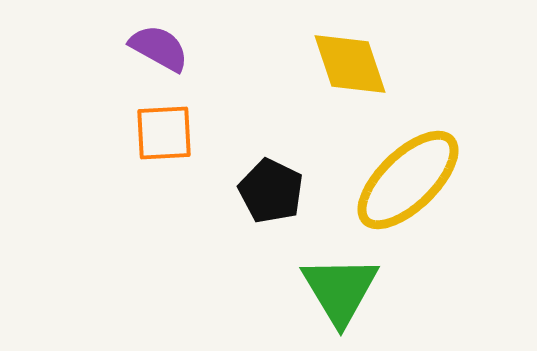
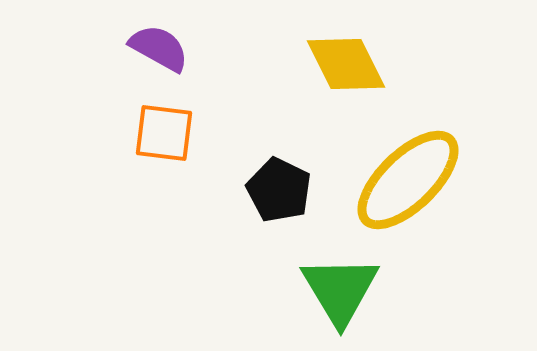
yellow diamond: moved 4 px left; rotated 8 degrees counterclockwise
orange square: rotated 10 degrees clockwise
black pentagon: moved 8 px right, 1 px up
